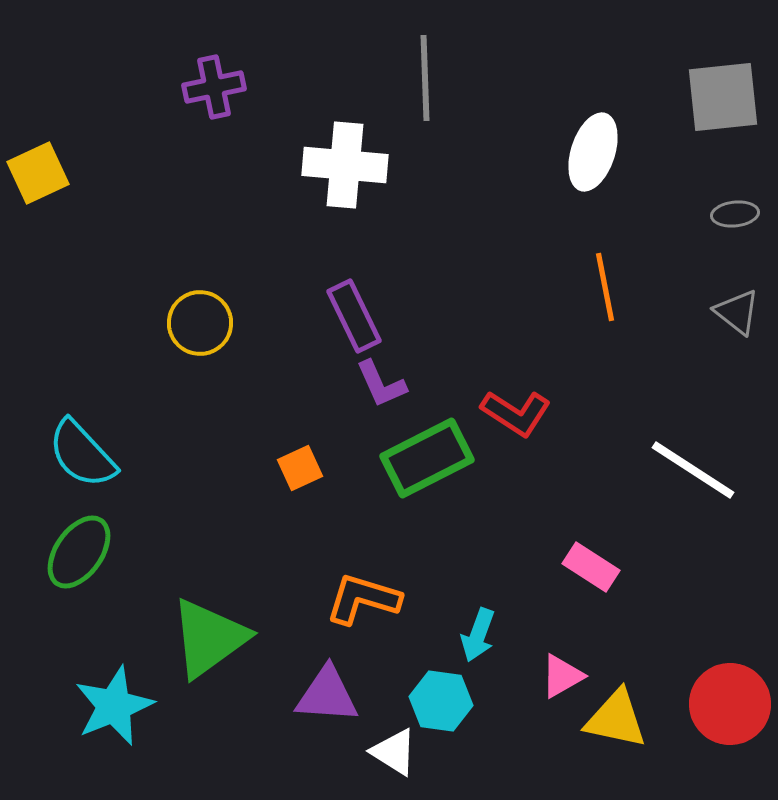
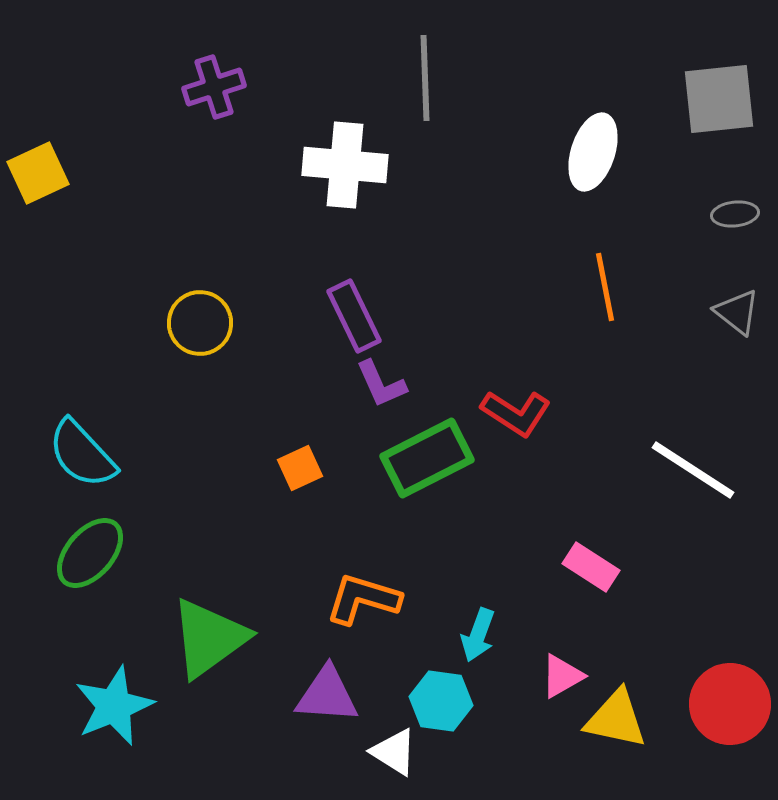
purple cross: rotated 6 degrees counterclockwise
gray square: moved 4 px left, 2 px down
green ellipse: moved 11 px right, 1 px down; rotated 6 degrees clockwise
